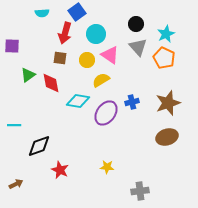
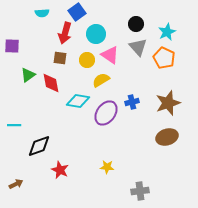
cyan star: moved 1 px right, 2 px up
